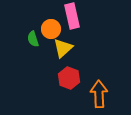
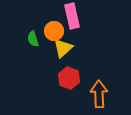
orange circle: moved 3 px right, 2 px down
